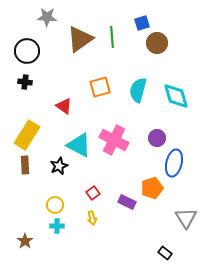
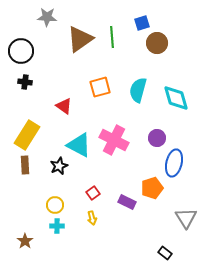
black circle: moved 6 px left
cyan diamond: moved 2 px down
